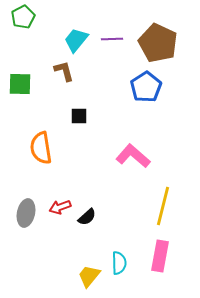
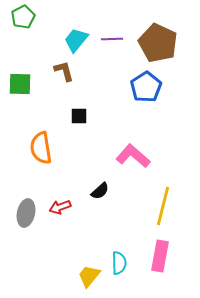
black semicircle: moved 13 px right, 26 px up
